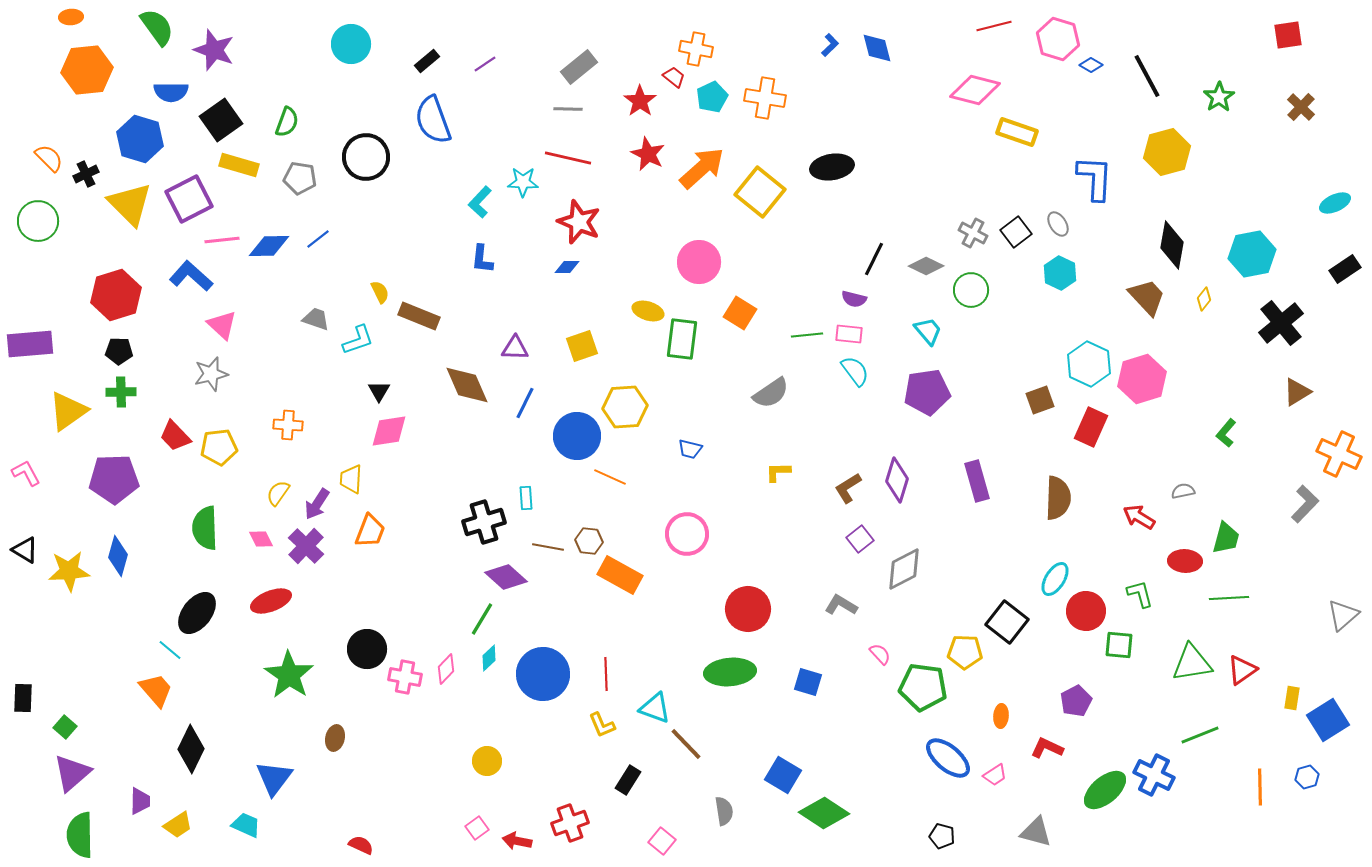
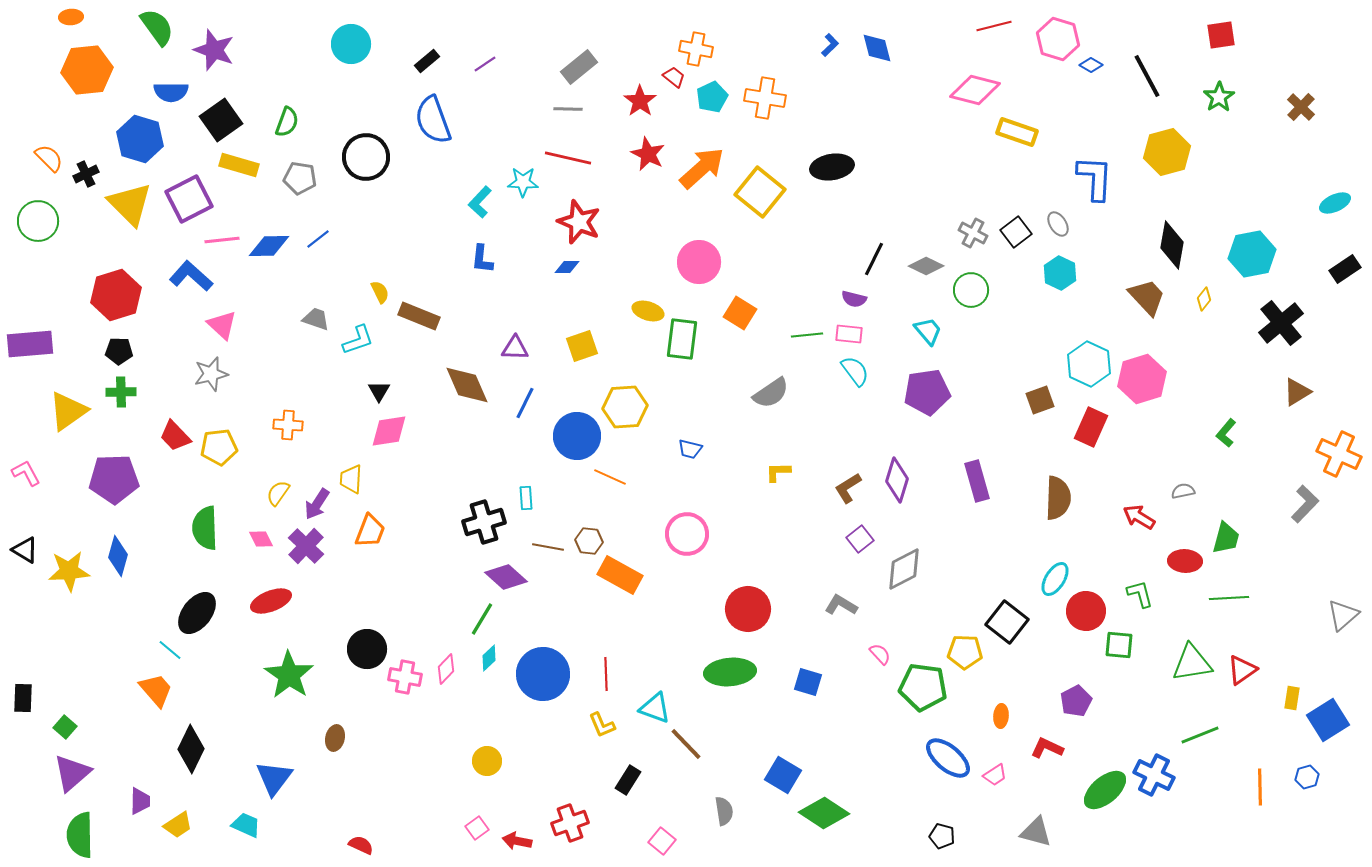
red square at (1288, 35): moved 67 px left
